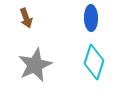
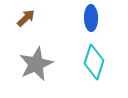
brown arrow: rotated 114 degrees counterclockwise
gray star: moved 1 px right, 1 px up
